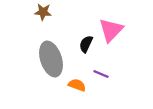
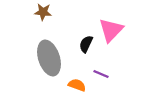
gray ellipse: moved 2 px left, 1 px up
